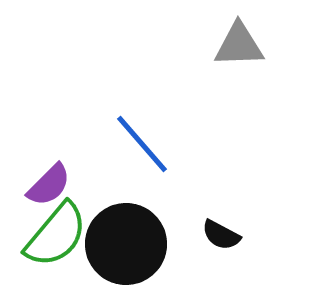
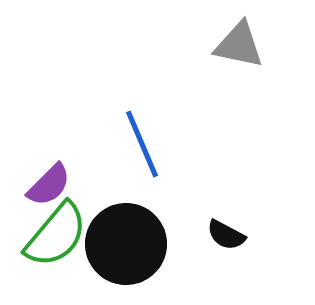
gray triangle: rotated 14 degrees clockwise
blue line: rotated 18 degrees clockwise
black semicircle: moved 5 px right
